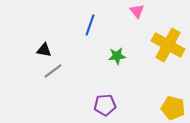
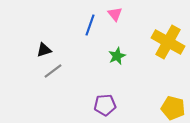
pink triangle: moved 22 px left, 3 px down
yellow cross: moved 3 px up
black triangle: rotated 28 degrees counterclockwise
green star: rotated 18 degrees counterclockwise
